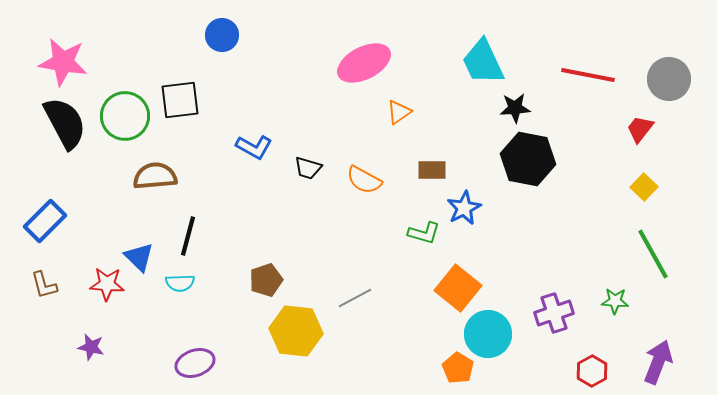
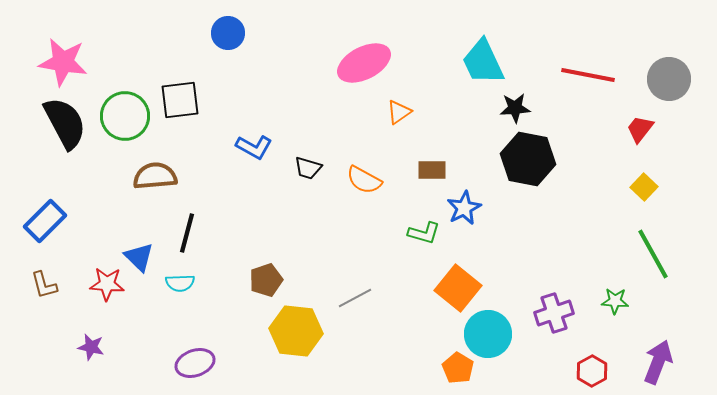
blue circle: moved 6 px right, 2 px up
black line: moved 1 px left, 3 px up
